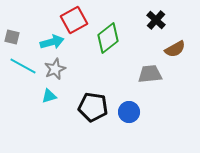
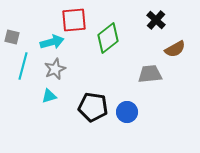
red square: rotated 24 degrees clockwise
cyan line: rotated 76 degrees clockwise
blue circle: moved 2 px left
